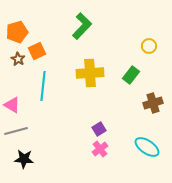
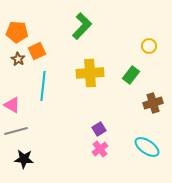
orange pentagon: rotated 20 degrees clockwise
